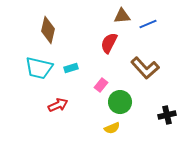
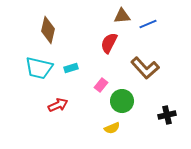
green circle: moved 2 px right, 1 px up
